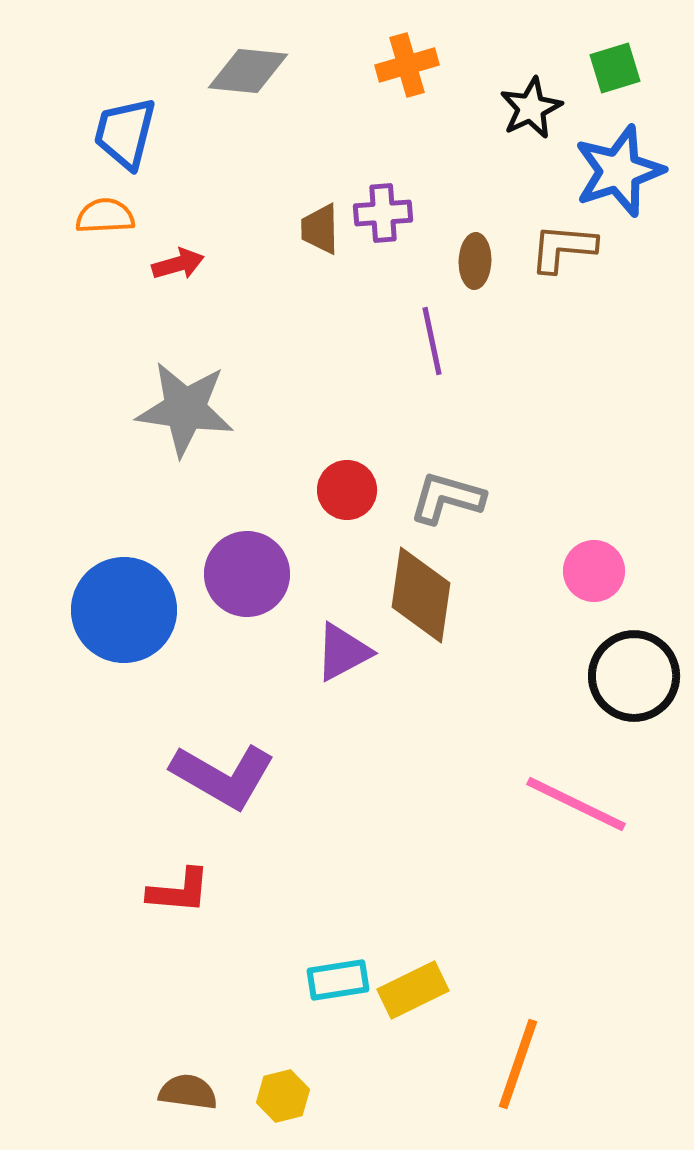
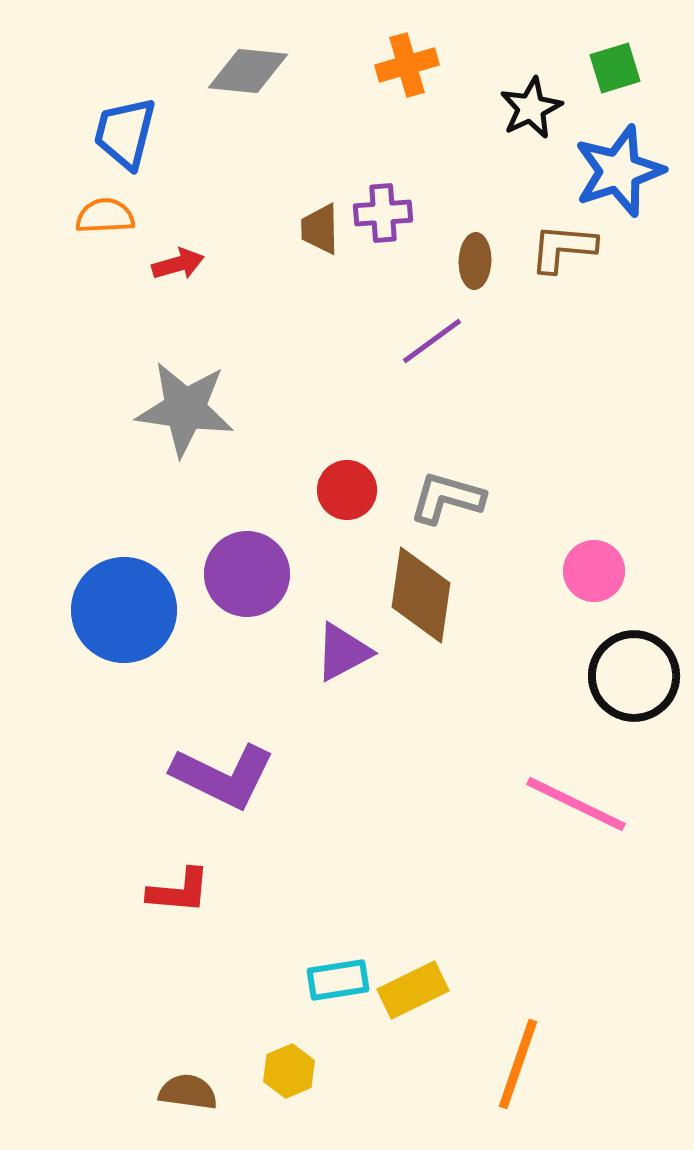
purple line: rotated 66 degrees clockwise
purple L-shape: rotated 4 degrees counterclockwise
yellow hexagon: moved 6 px right, 25 px up; rotated 9 degrees counterclockwise
